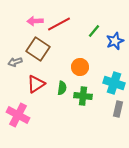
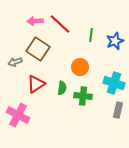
red line: moved 1 px right; rotated 70 degrees clockwise
green line: moved 3 px left, 4 px down; rotated 32 degrees counterclockwise
gray rectangle: moved 1 px down
